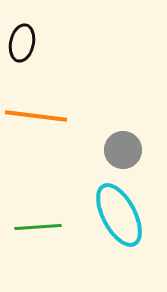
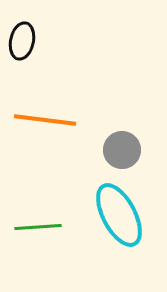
black ellipse: moved 2 px up
orange line: moved 9 px right, 4 px down
gray circle: moved 1 px left
